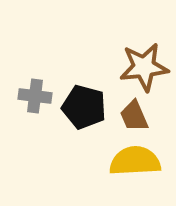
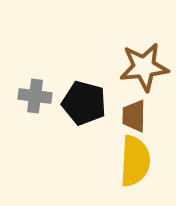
black pentagon: moved 4 px up
brown trapezoid: rotated 24 degrees clockwise
yellow semicircle: rotated 96 degrees clockwise
